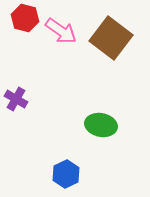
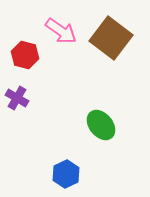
red hexagon: moved 37 px down
purple cross: moved 1 px right, 1 px up
green ellipse: rotated 40 degrees clockwise
